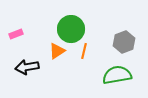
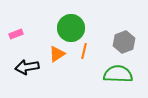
green circle: moved 1 px up
orange triangle: moved 3 px down
green semicircle: moved 1 px right, 1 px up; rotated 12 degrees clockwise
